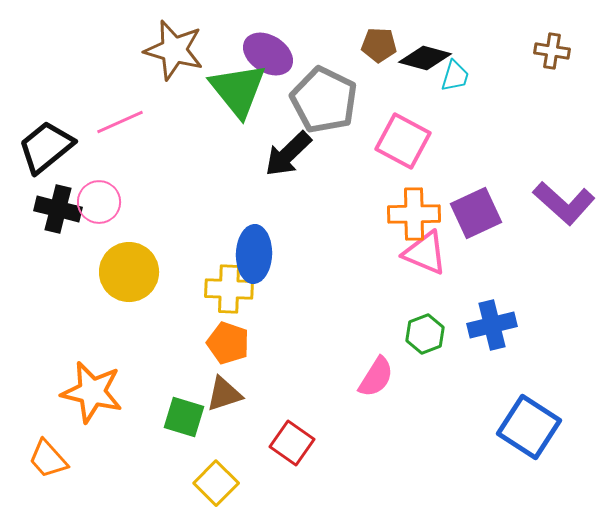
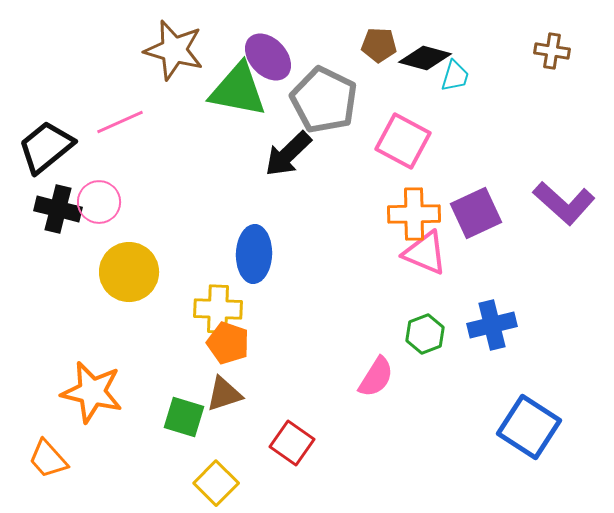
purple ellipse: moved 3 px down; rotated 15 degrees clockwise
green triangle: rotated 40 degrees counterclockwise
yellow cross: moved 11 px left, 20 px down
